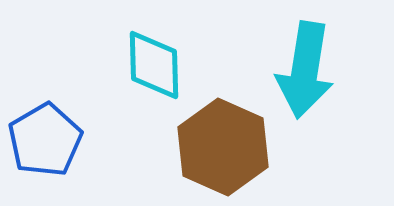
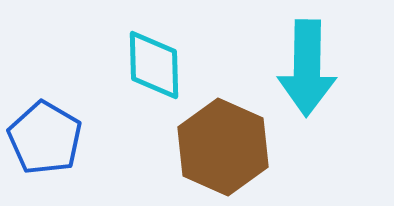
cyan arrow: moved 2 px right, 2 px up; rotated 8 degrees counterclockwise
blue pentagon: moved 2 px up; rotated 12 degrees counterclockwise
